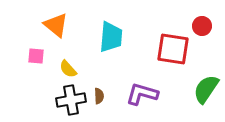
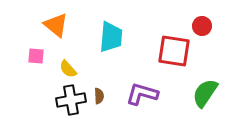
red square: moved 1 px right, 2 px down
green semicircle: moved 1 px left, 4 px down
